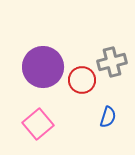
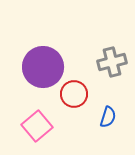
red circle: moved 8 px left, 14 px down
pink square: moved 1 px left, 2 px down
